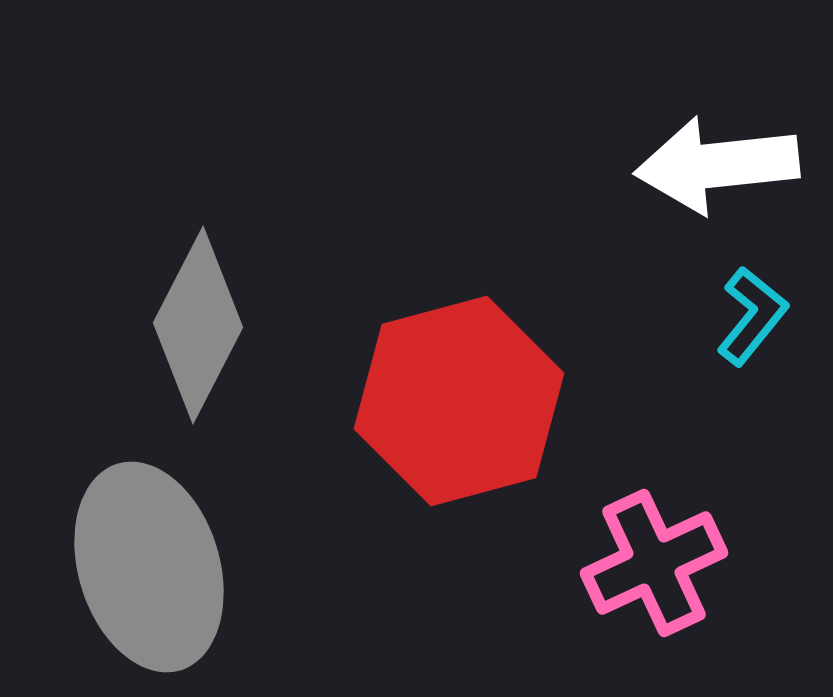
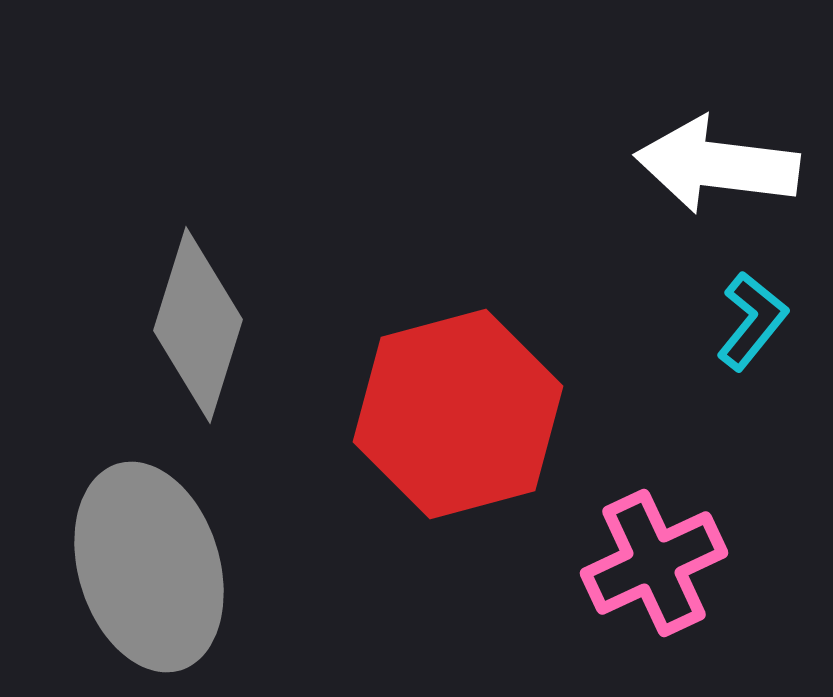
white arrow: rotated 13 degrees clockwise
cyan L-shape: moved 5 px down
gray diamond: rotated 10 degrees counterclockwise
red hexagon: moved 1 px left, 13 px down
